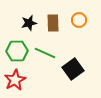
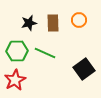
black square: moved 11 px right
